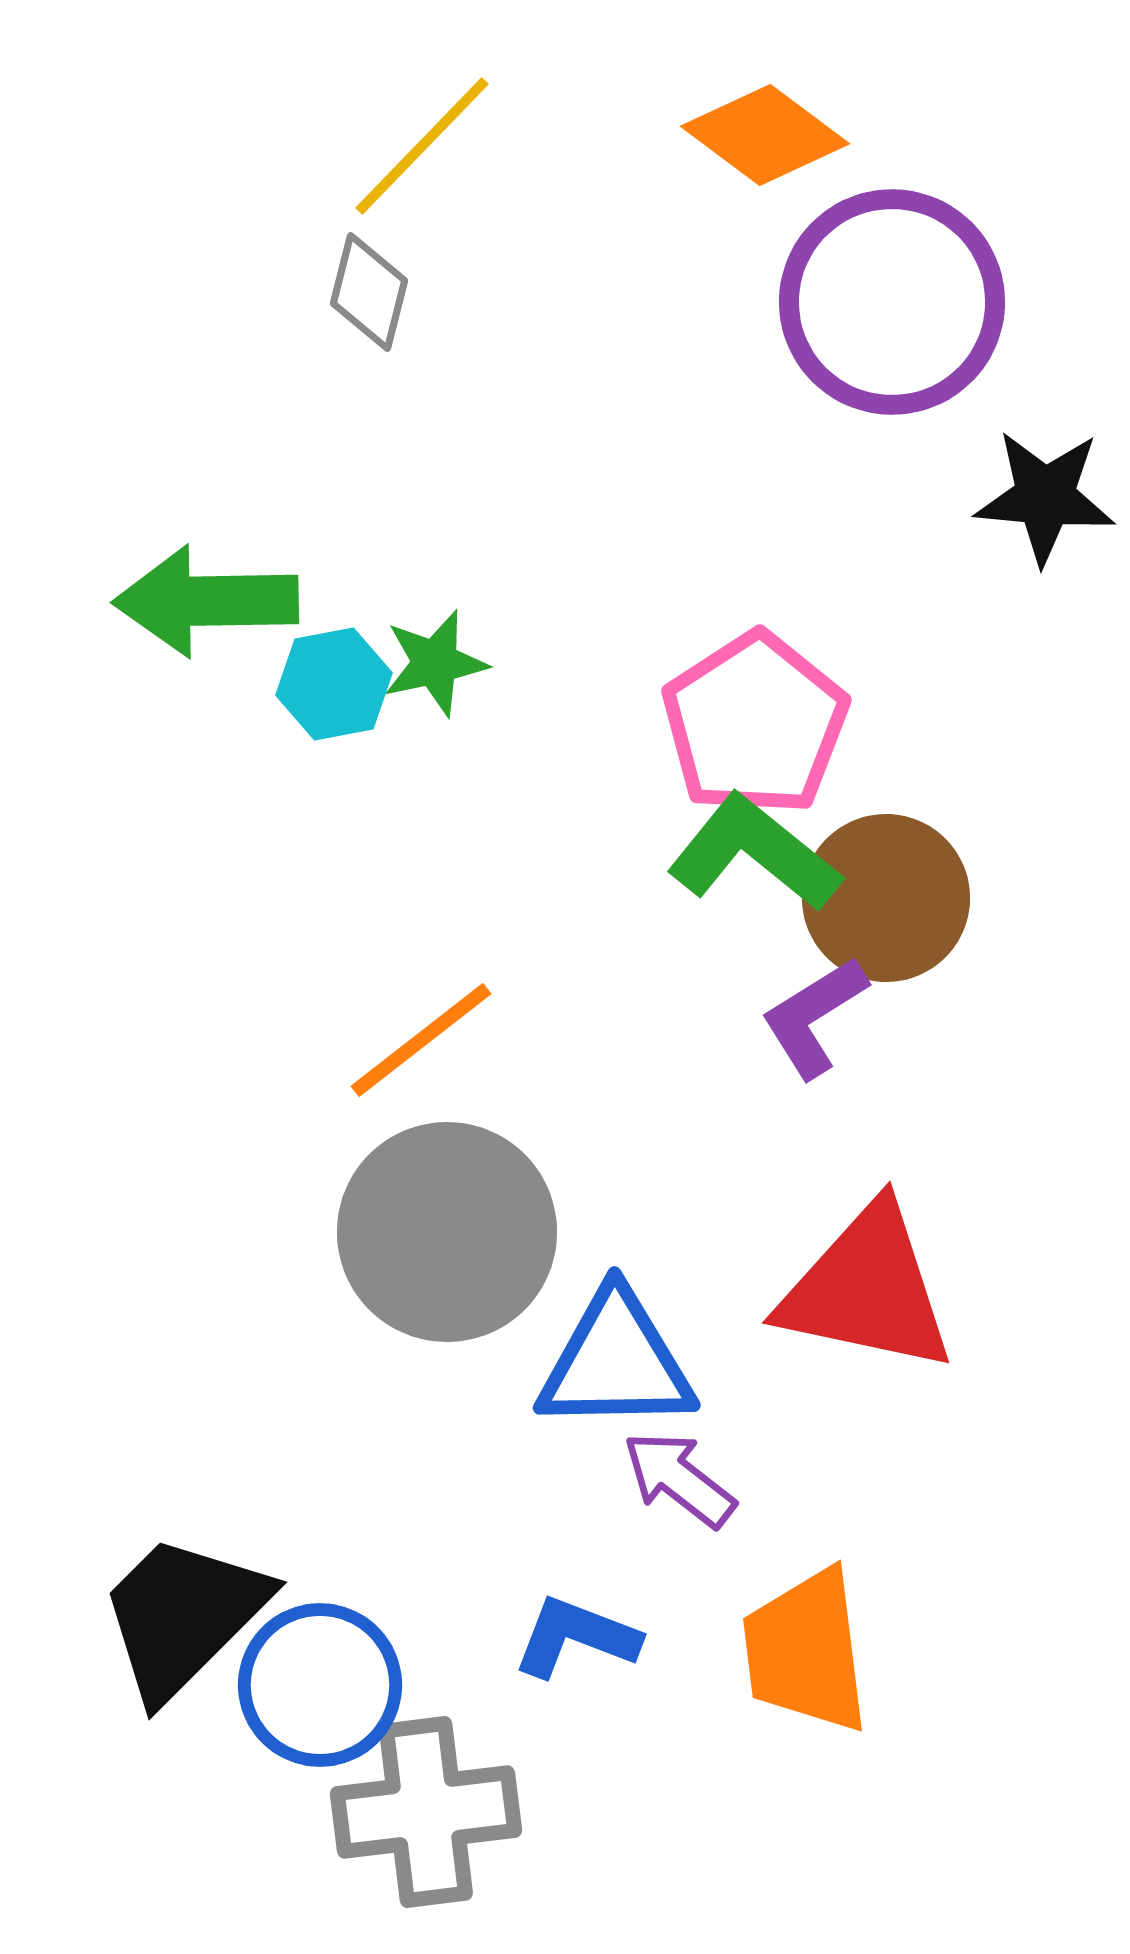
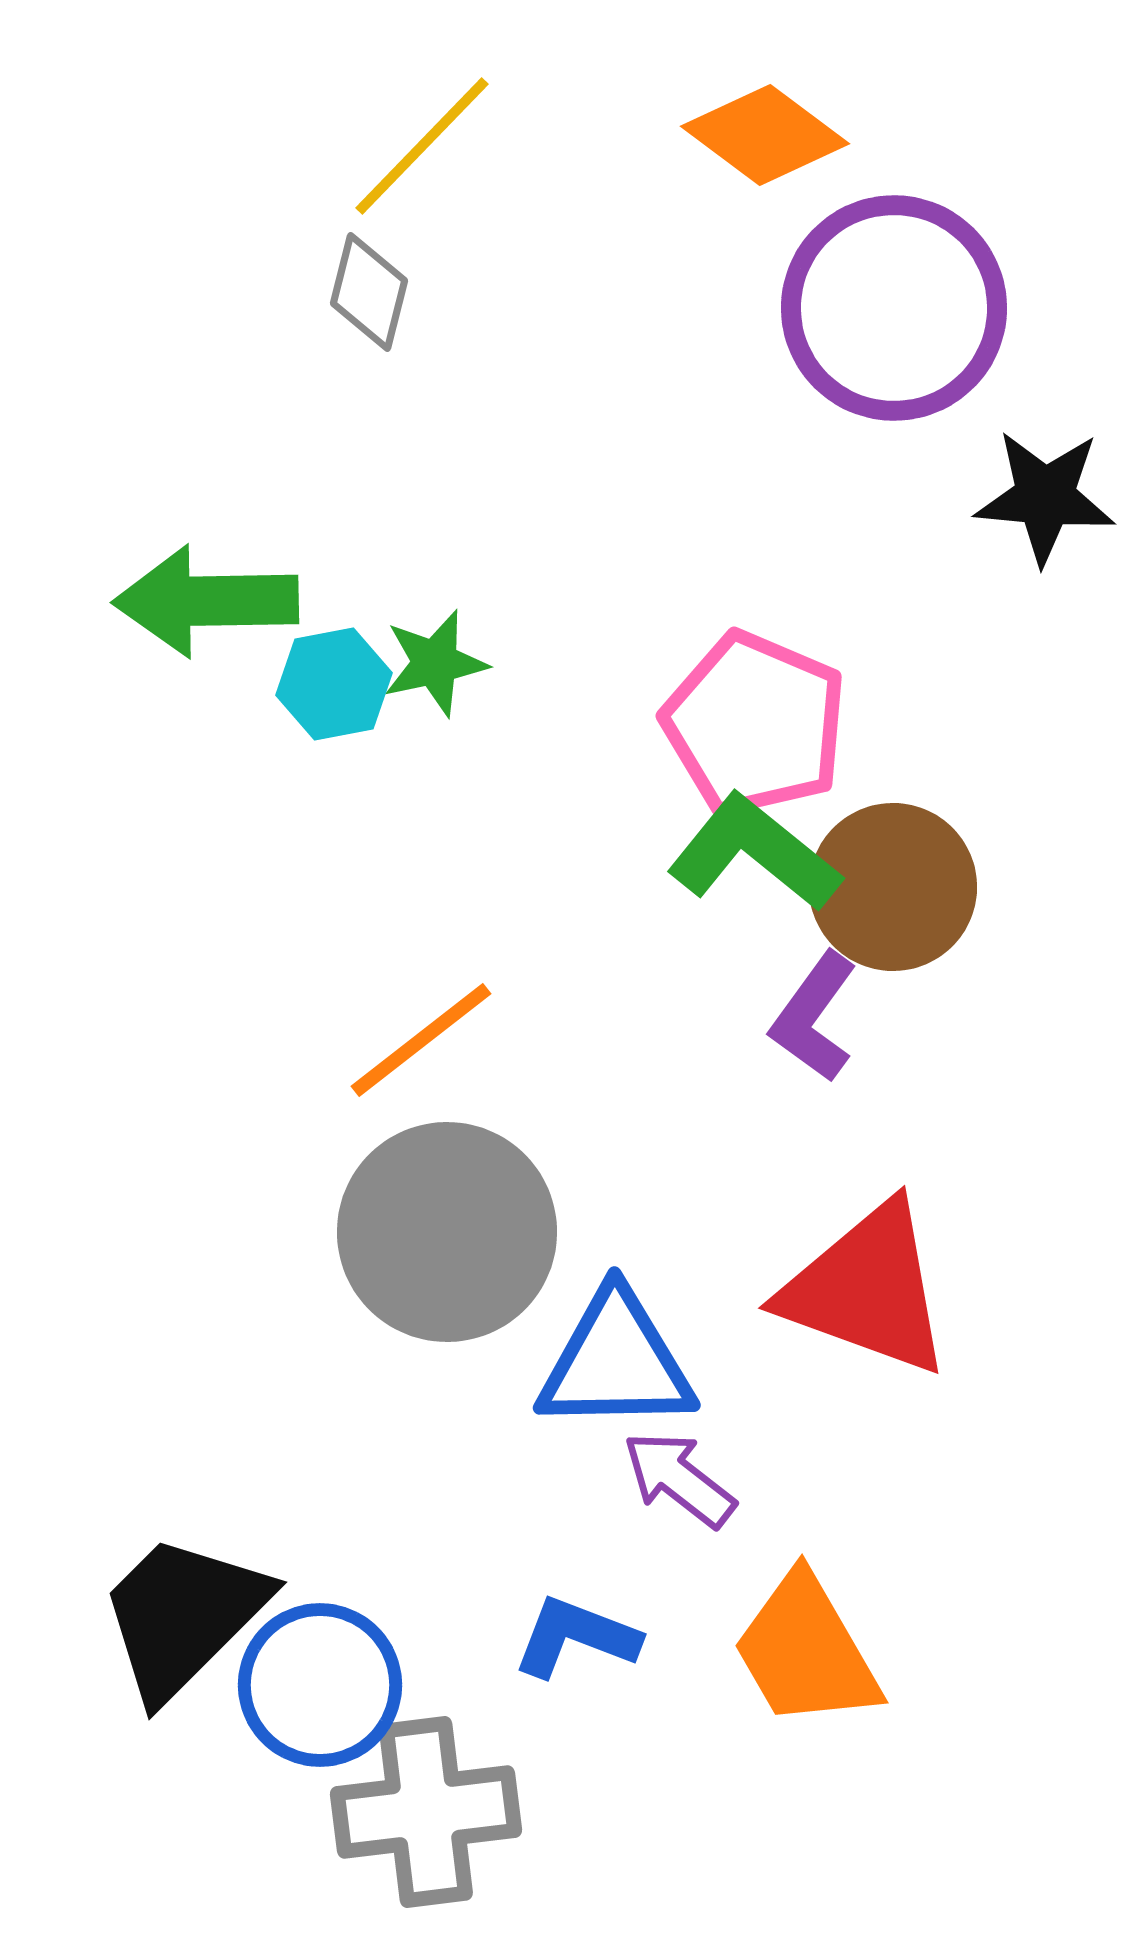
purple circle: moved 2 px right, 6 px down
pink pentagon: rotated 16 degrees counterclockwise
brown circle: moved 7 px right, 11 px up
purple L-shape: rotated 22 degrees counterclockwise
red triangle: rotated 8 degrees clockwise
orange trapezoid: rotated 23 degrees counterclockwise
